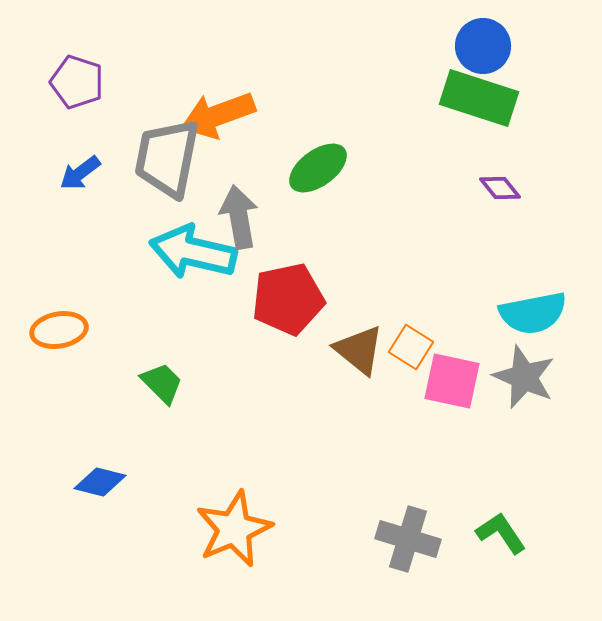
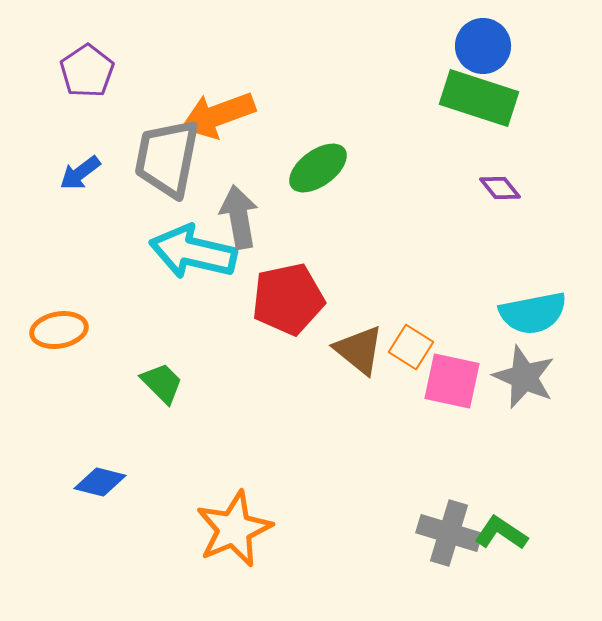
purple pentagon: moved 10 px right, 11 px up; rotated 20 degrees clockwise
green L-shape: rotated 22 degrees counterclockwise
gray cross: moved 41 px right, 6 px up
